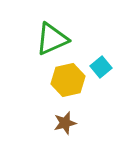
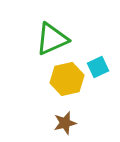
cyan square: moved 3 px left; rotated 15 degrees clockwise
yellow hexagon: moved 1 px left, 1 px up
